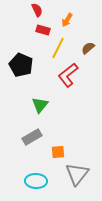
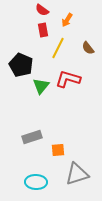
red semicircle: moved 5 px right; rotated 152 degrees clockwise
red rectangle: rotated 64 degrees clockwise
brown semicircle: rotated 88 degrees counterclockwise
red L-shape: moved 4 px down; rotated 55 degrees clockwise
green triangle: moved 1 px right, 19 px up
gray rectangle: rotated 12 degrees clockwise
orange square: moved 2 px up
gray triangle: rotated 35 degrees clockwise
cyan ellipse: moved 1 px down
